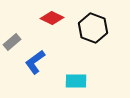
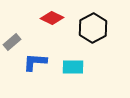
black hexagon: rotated 12 degrees clockwise
blue L-shape: rotated 40 degrees clockwise
cyan rectangle: moved 3 px left, 14 px up
